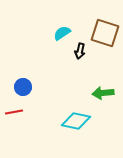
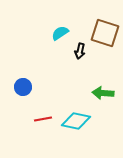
cyan semicircle: moved 2 px left
green arrow: rotated 10 degrees clockwise
red line: moved 29 px right, 7 px down
